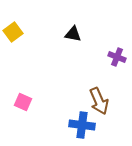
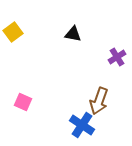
purple cross: rotated 36 degrees clockwise
brown arrow: rotated 44 degrees clockwise
blue cross: rotated 25 degrees clockwise
